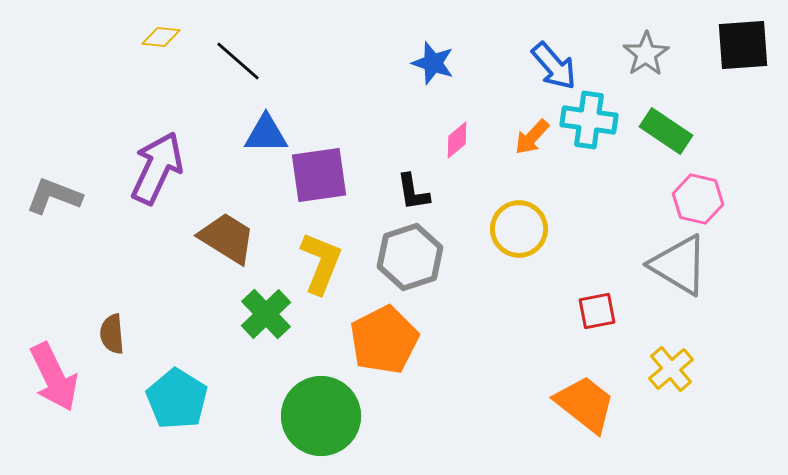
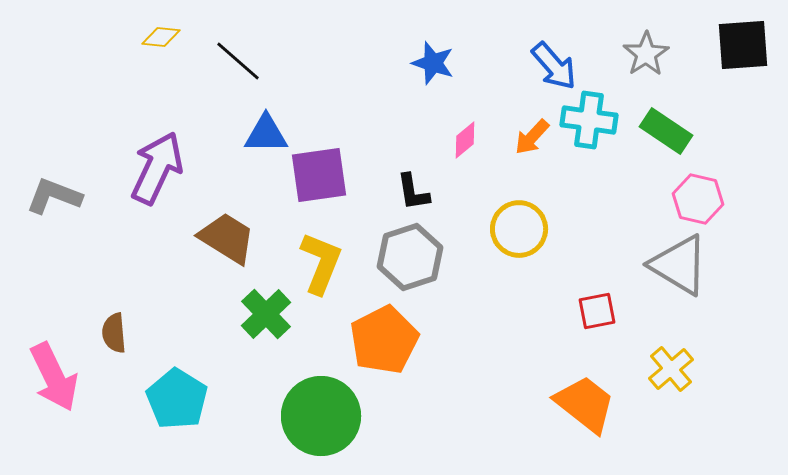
pink diamond: moved 8 px right
brown semicircle: moved 2 px right, 1 px up
